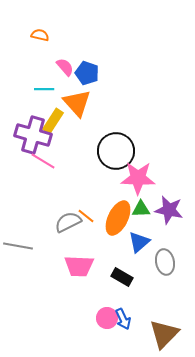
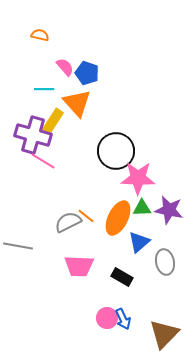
green triangle: moved 1 px right, 1 px up
